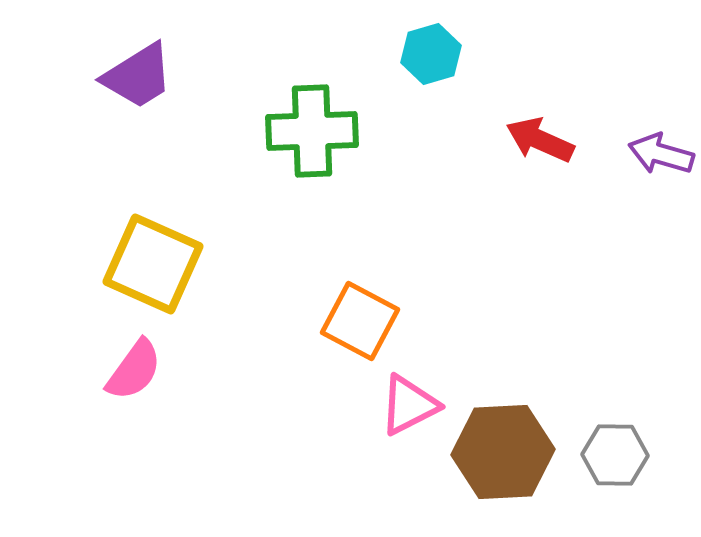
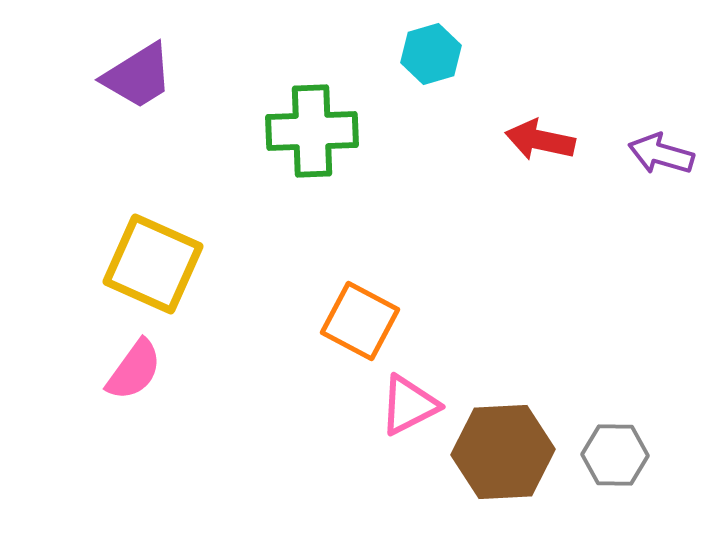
red arrow: rotated 12 degrees counterclockwise
